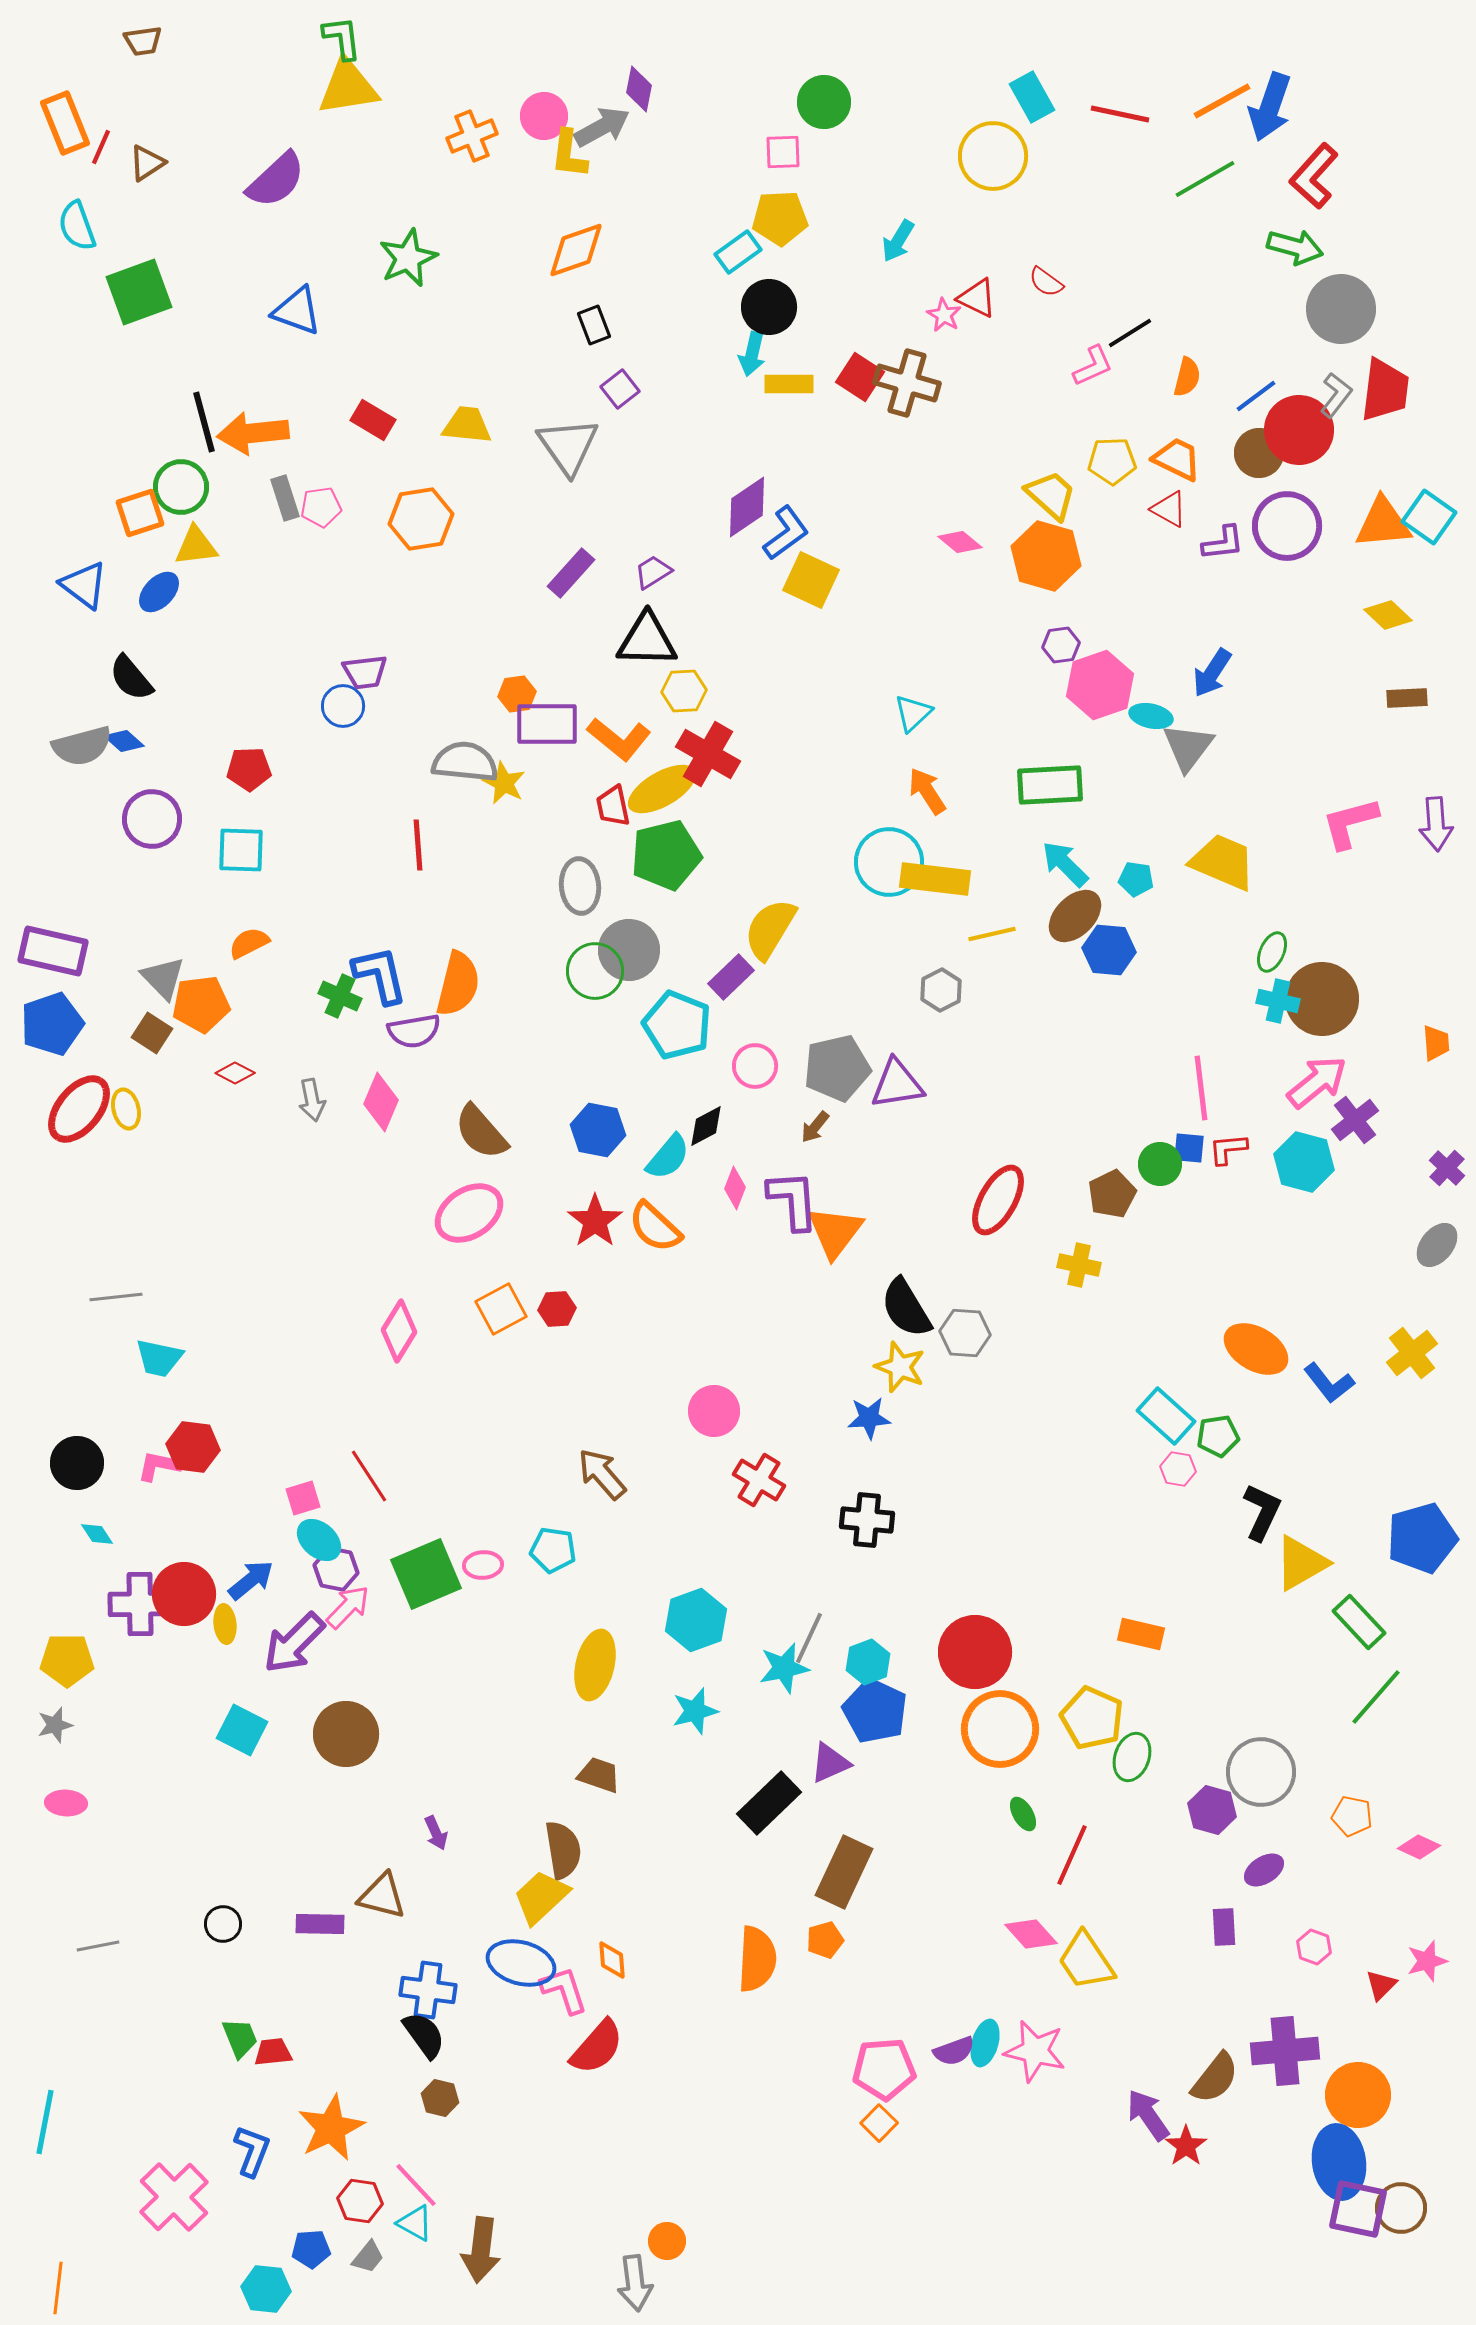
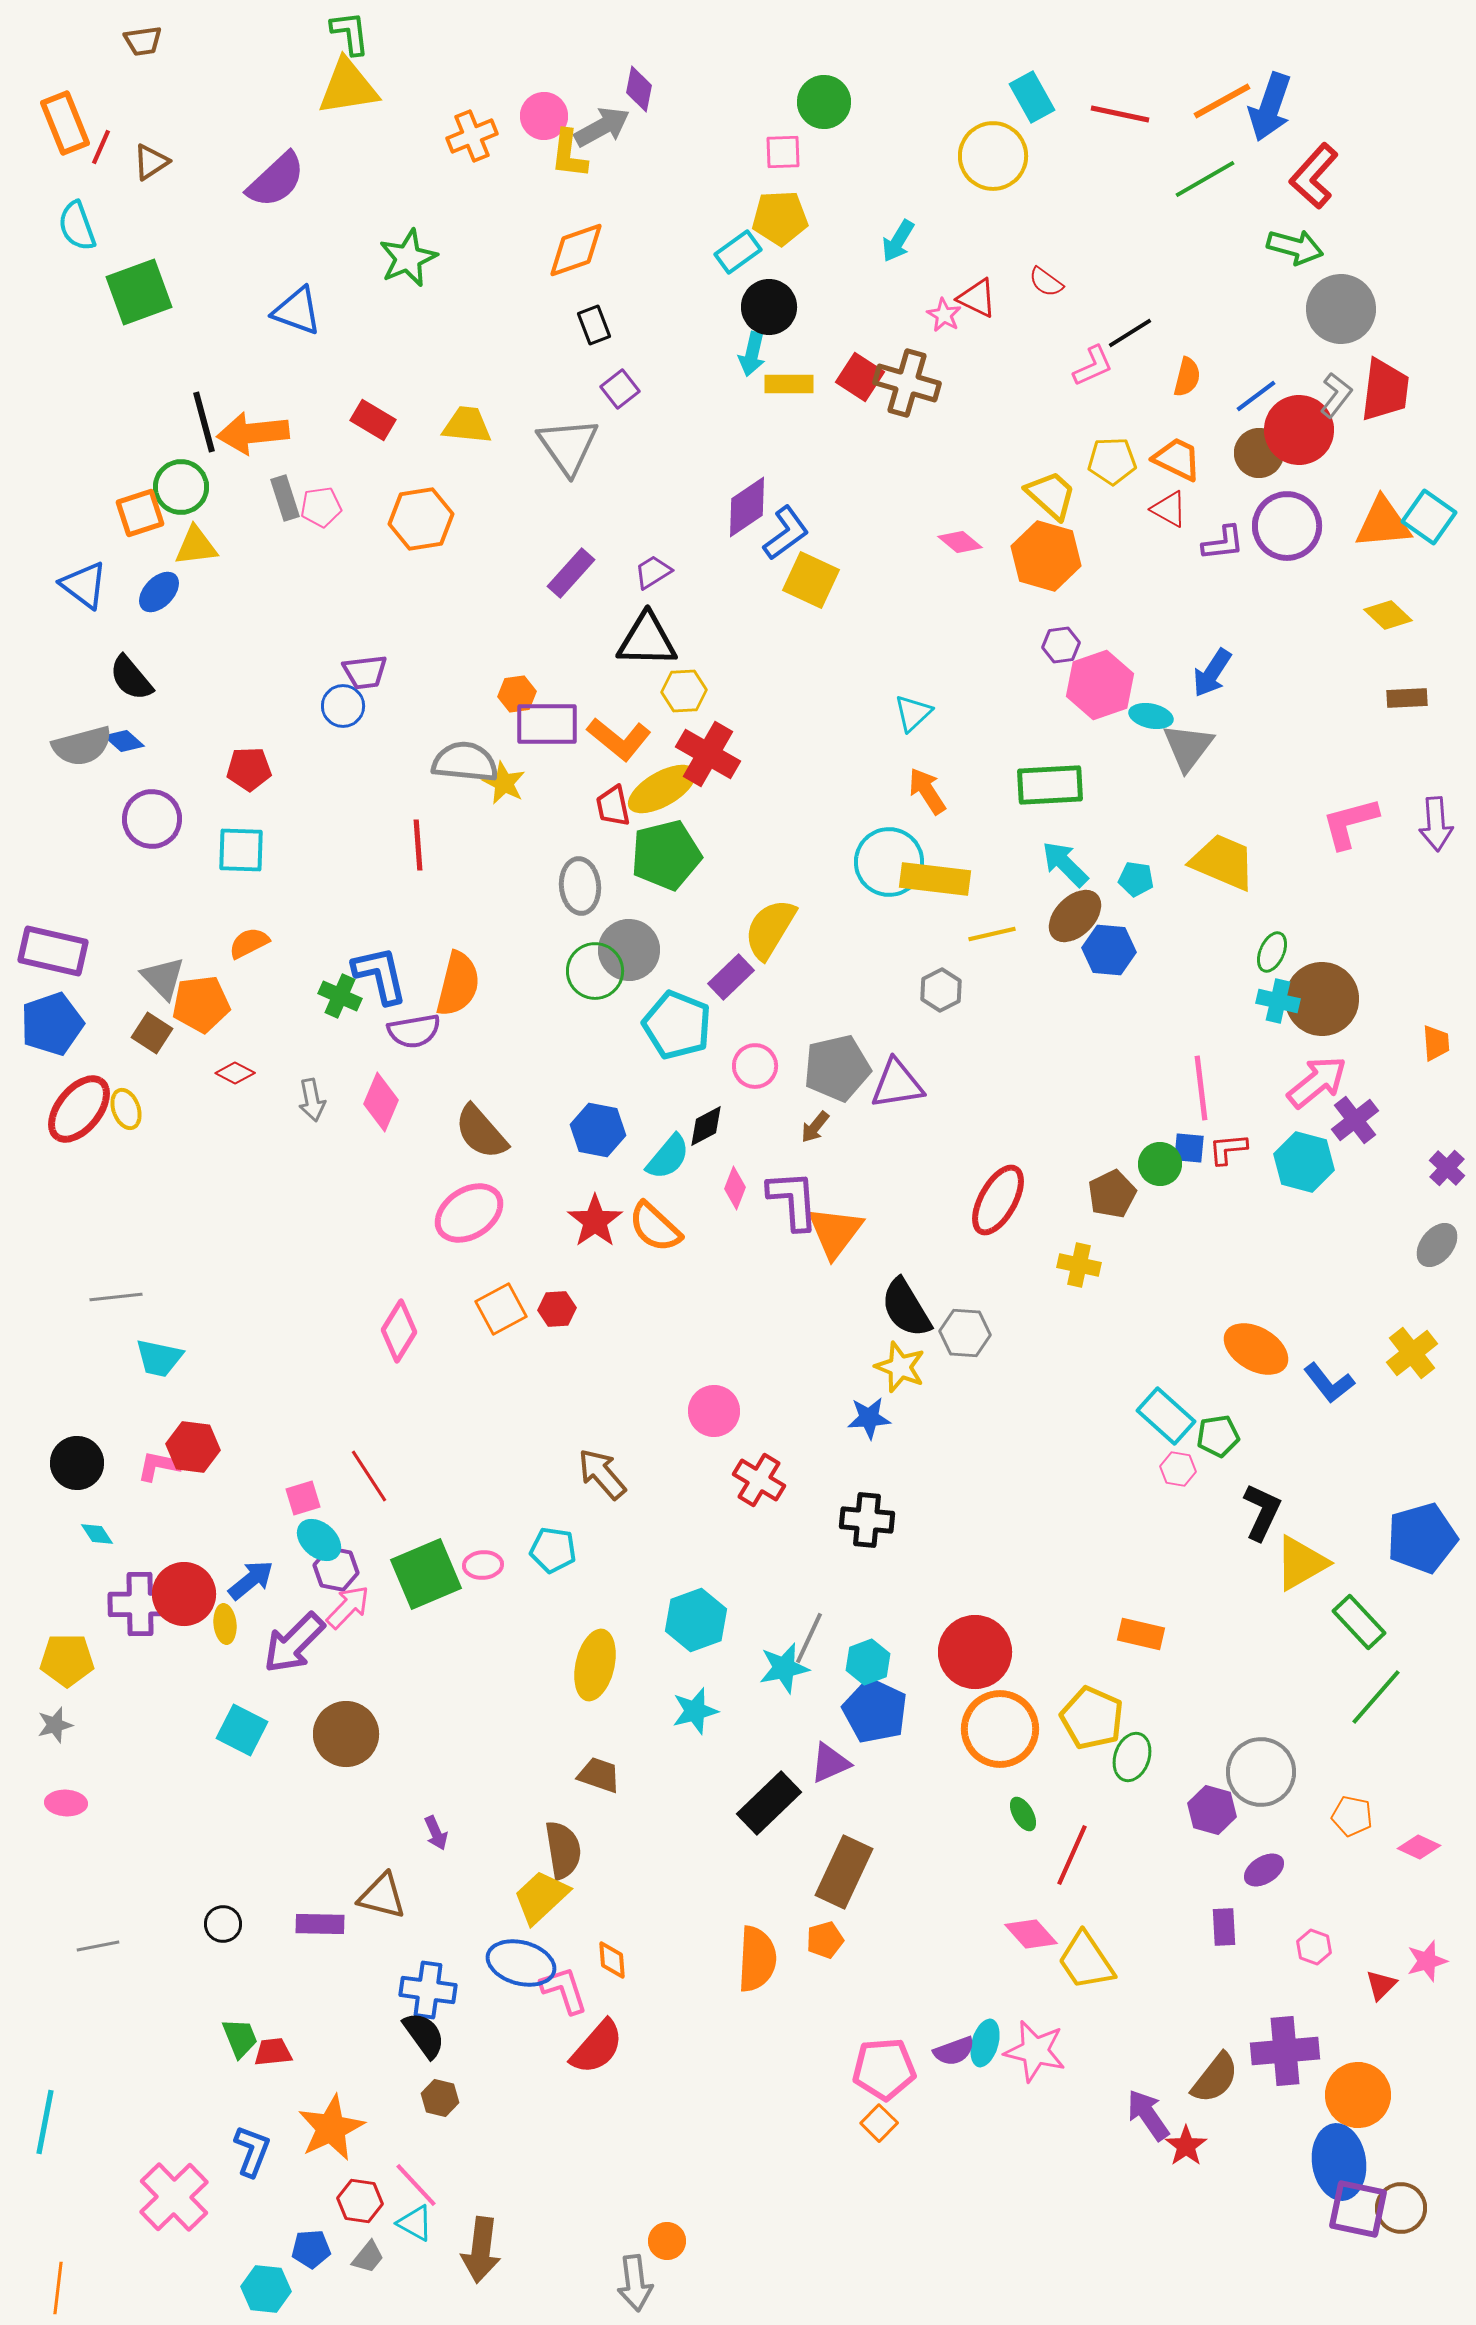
green L-shape at (342, 38): moved 8 px right, 5 px up
brown triangle at (147, 163): moved 4 px right, 1 px up
yellow ellipse at (126, 1109): rotated 6 degrees counterclockwise
